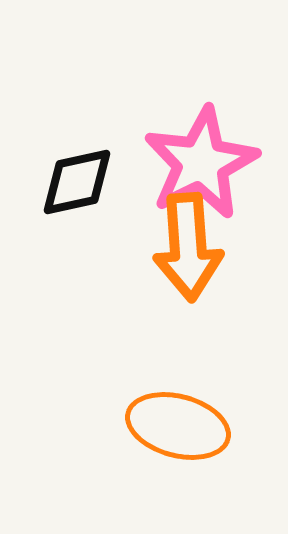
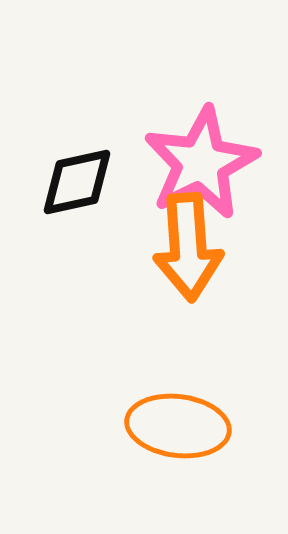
orange ellipse: rotated 8 degrees counterclockwise
